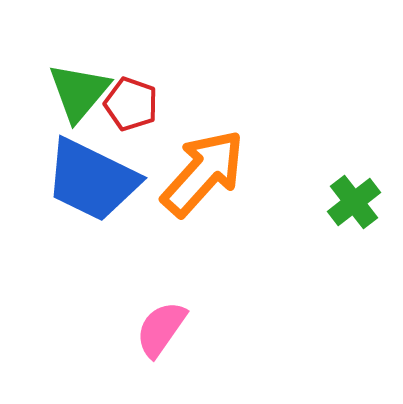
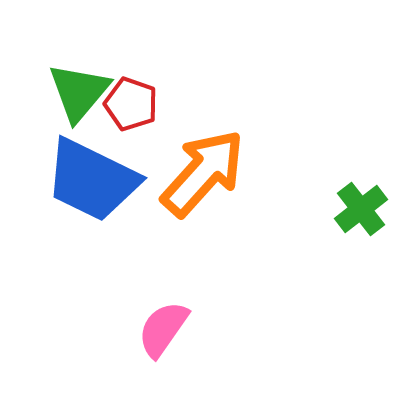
green cross: moved 7 px right, 7 px down
pink semicircle: moved 2 px right
